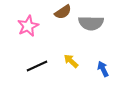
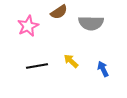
brown semicircle: moved 4 px left
black line: rotated 15 degrees clockwise
